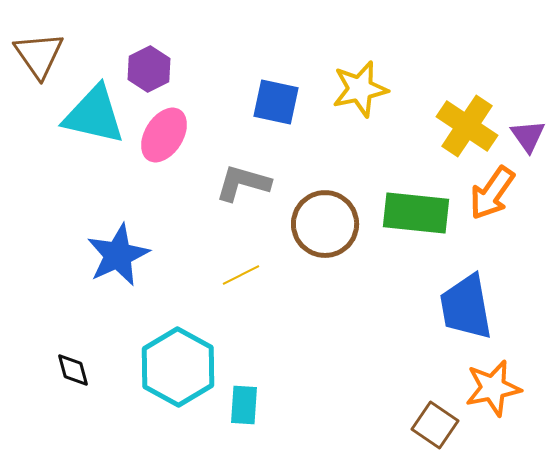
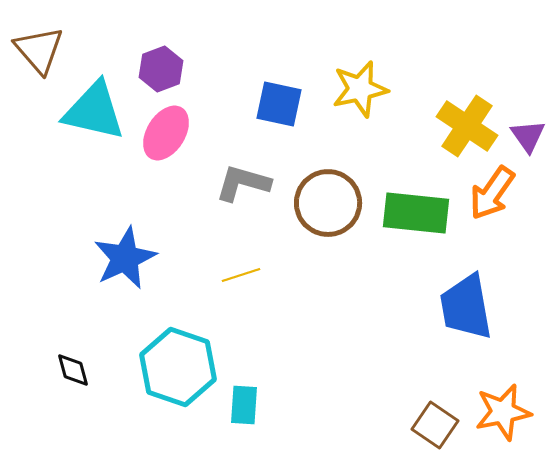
brown triangle: moved 5 px up; rotated 6 degrees counterclockwise
purple hexagon: moved 12 px right; rotated 6 degrees clockwise
blue square: moved 3 px right, 2 px down
cyan triangle: moved 4 px up
pink ellipse: moved 2 px right, 2 px up
brown circle: moved 3 px right, 21 px up
blue star: moved 7 px right, 3 px down
yellow line: rotated 9 degrees clockwise
cyan hexagon: rotated 10 degrees counterclockwise
orange star: moved 10 px right, 24 px down
